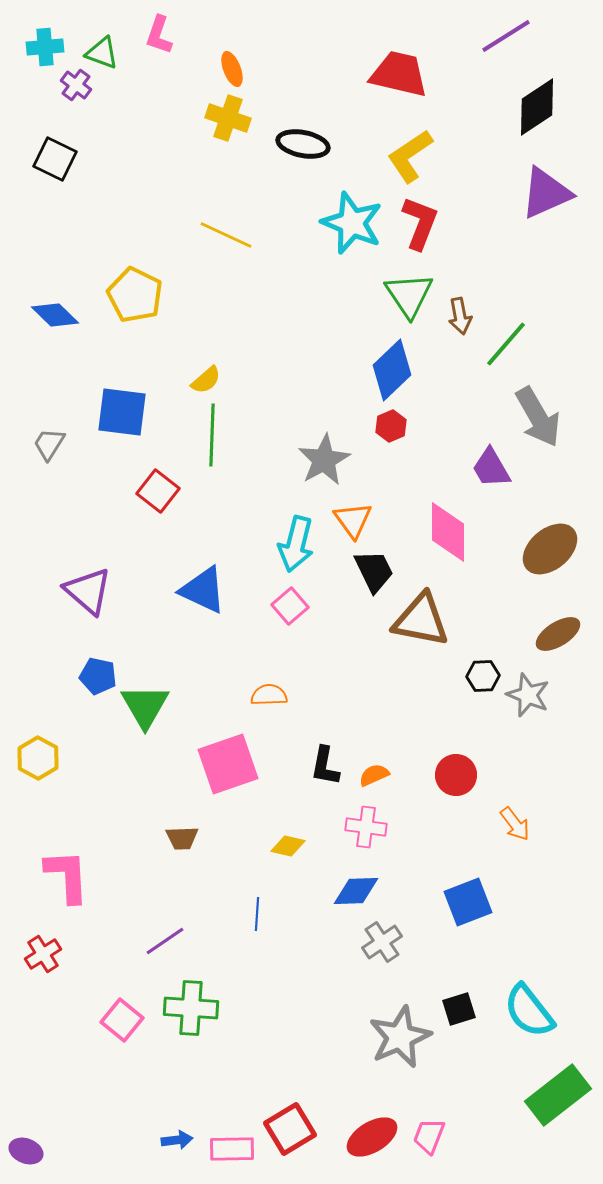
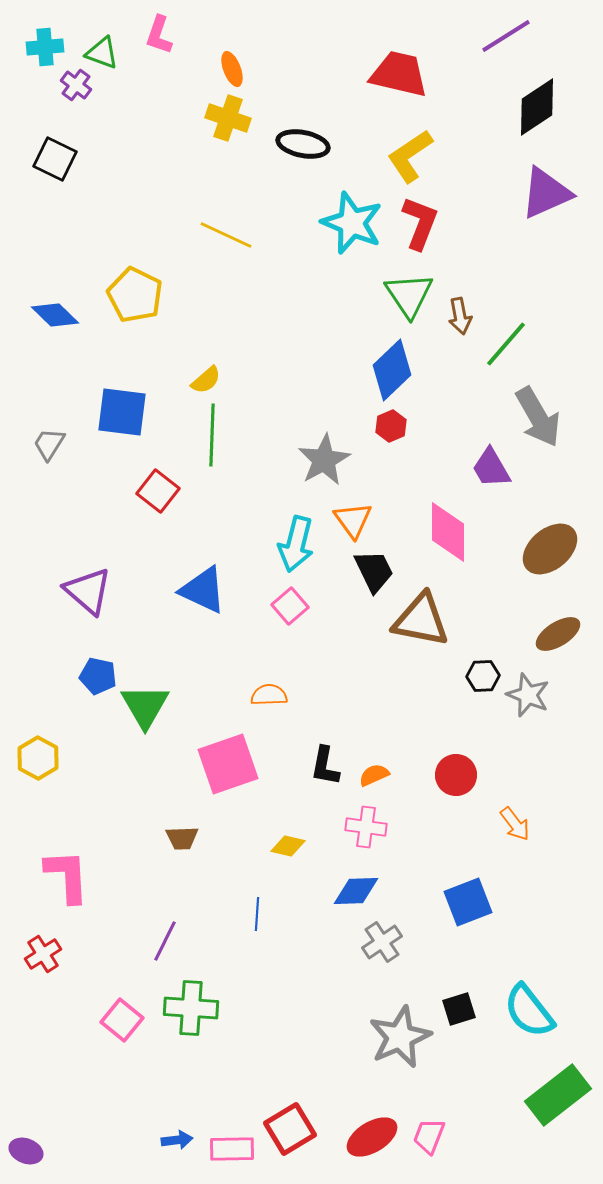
purple line at (165, 941): rotated 30 degrees counterclockwise
